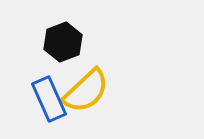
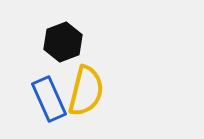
yellow semicircle: rotated 33 degrees counterclockwise
